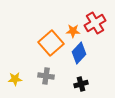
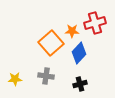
red cross: rotated 15 degrees clockwise
orange star: moved 1 px left
black cross: moved 1 px left
